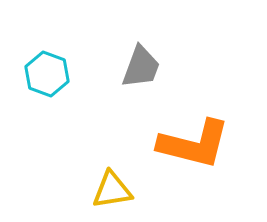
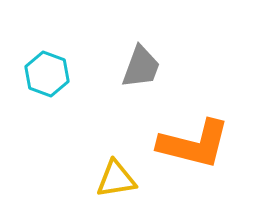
yellow triangle: moved 4 px right, 11 px up
